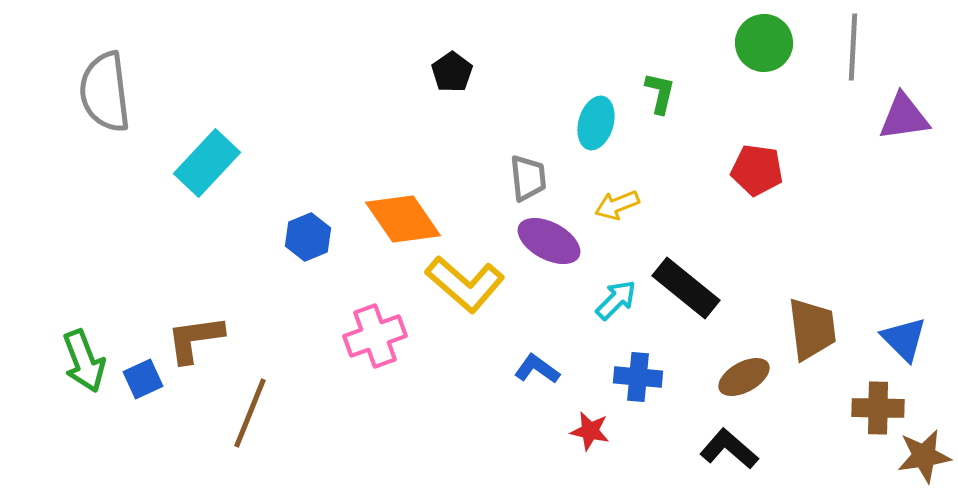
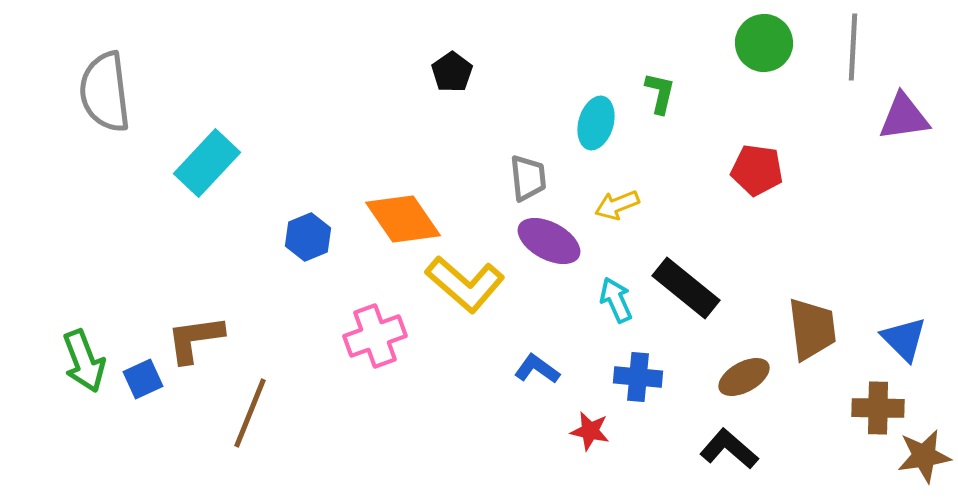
cyan arrow: rotated 69 degrees counterclockwise
